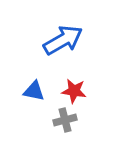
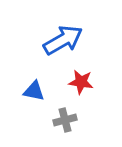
red star: moved 7 px right, 9 px up
